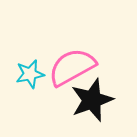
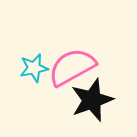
cyan star: moved 4 px right, 6 px up
